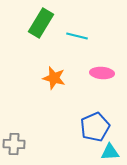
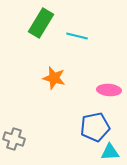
pink ellipse: moved 7 px right, 17 px down
blue pentagon: rotated 12 degrees clockwise
gray cross: moved 5 px up; rotated 15 degrees clockwise
